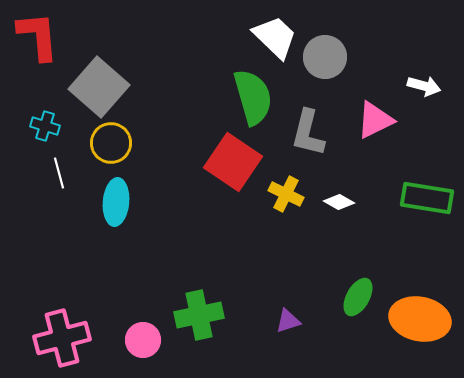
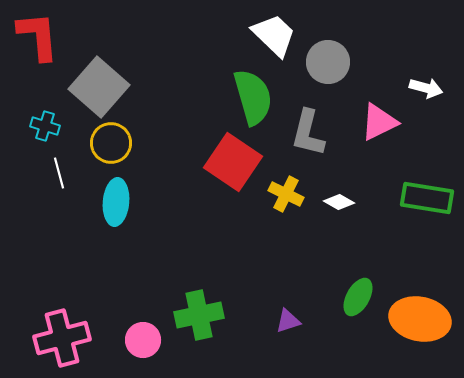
white trapezoid: moved 1 px left, 2 px up
gray circle: moved 3 px right, 5 px down
white arrow: moved 2 px right, 2 px down
pink triangle: moved 4 px right, 2 px down
